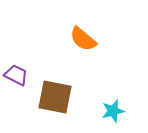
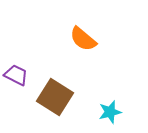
brown square: rotated 21 degrees clockwise
cyan star: moved 3 px left, 1 px down
